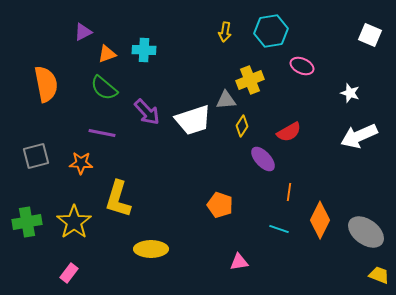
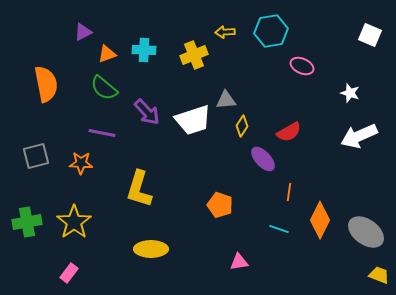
yellow arrow: rotated 78 degrees clockwise
yellow cross: moved 56 px left, 25 px up
yellow L-shape: moved 21 px right, 10 px up
